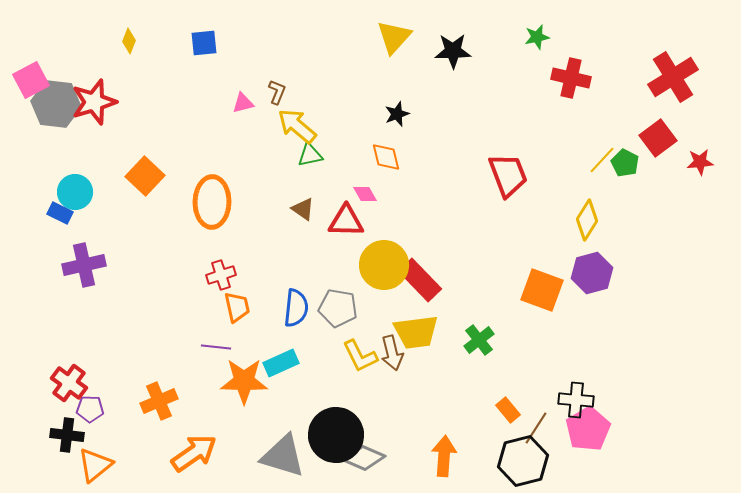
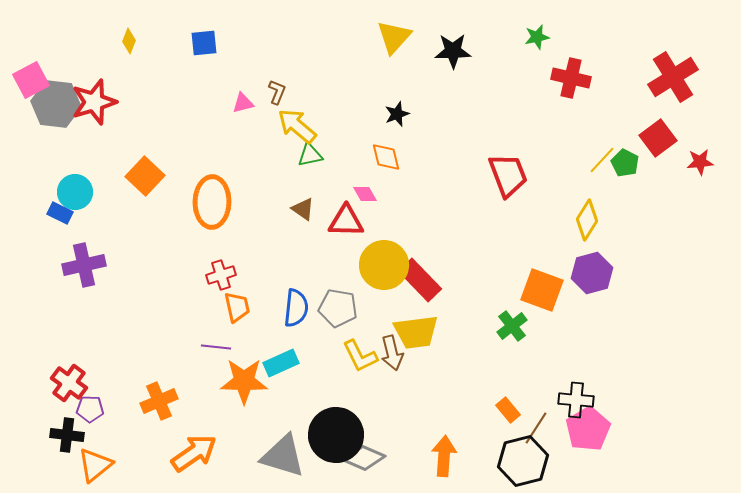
green cross at (479, 340): moved 33 px right, 14 px up
